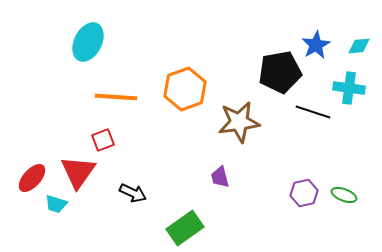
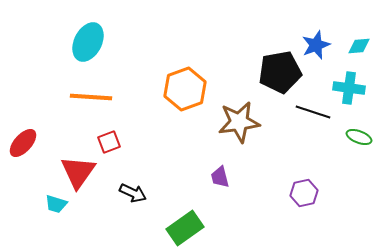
blue star: rotated 8 degrees clockwise
orange line: moved 25 px left
red square: moved 6 px right, 2 px down
red ellipse: moved 9 px left, 35 px up
green ellipse: moved 15 px right, 58 px up
